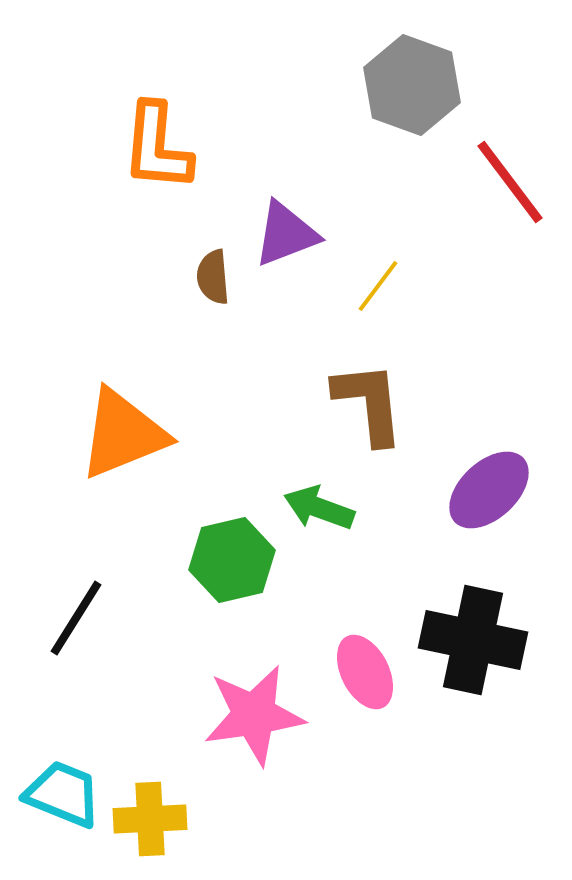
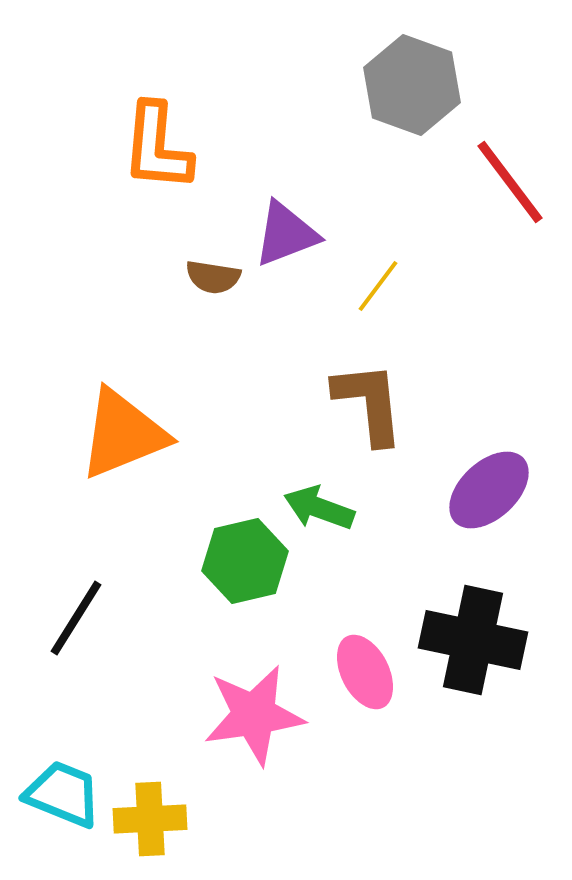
brown semicircle: rotated 76 degrees counterclockwise
green hexagon: moved 13 px right, 1 px down
